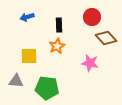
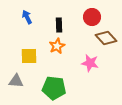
blue arrow: rotated 80 degrees clockwise
green pentagon: moved 7 px right
